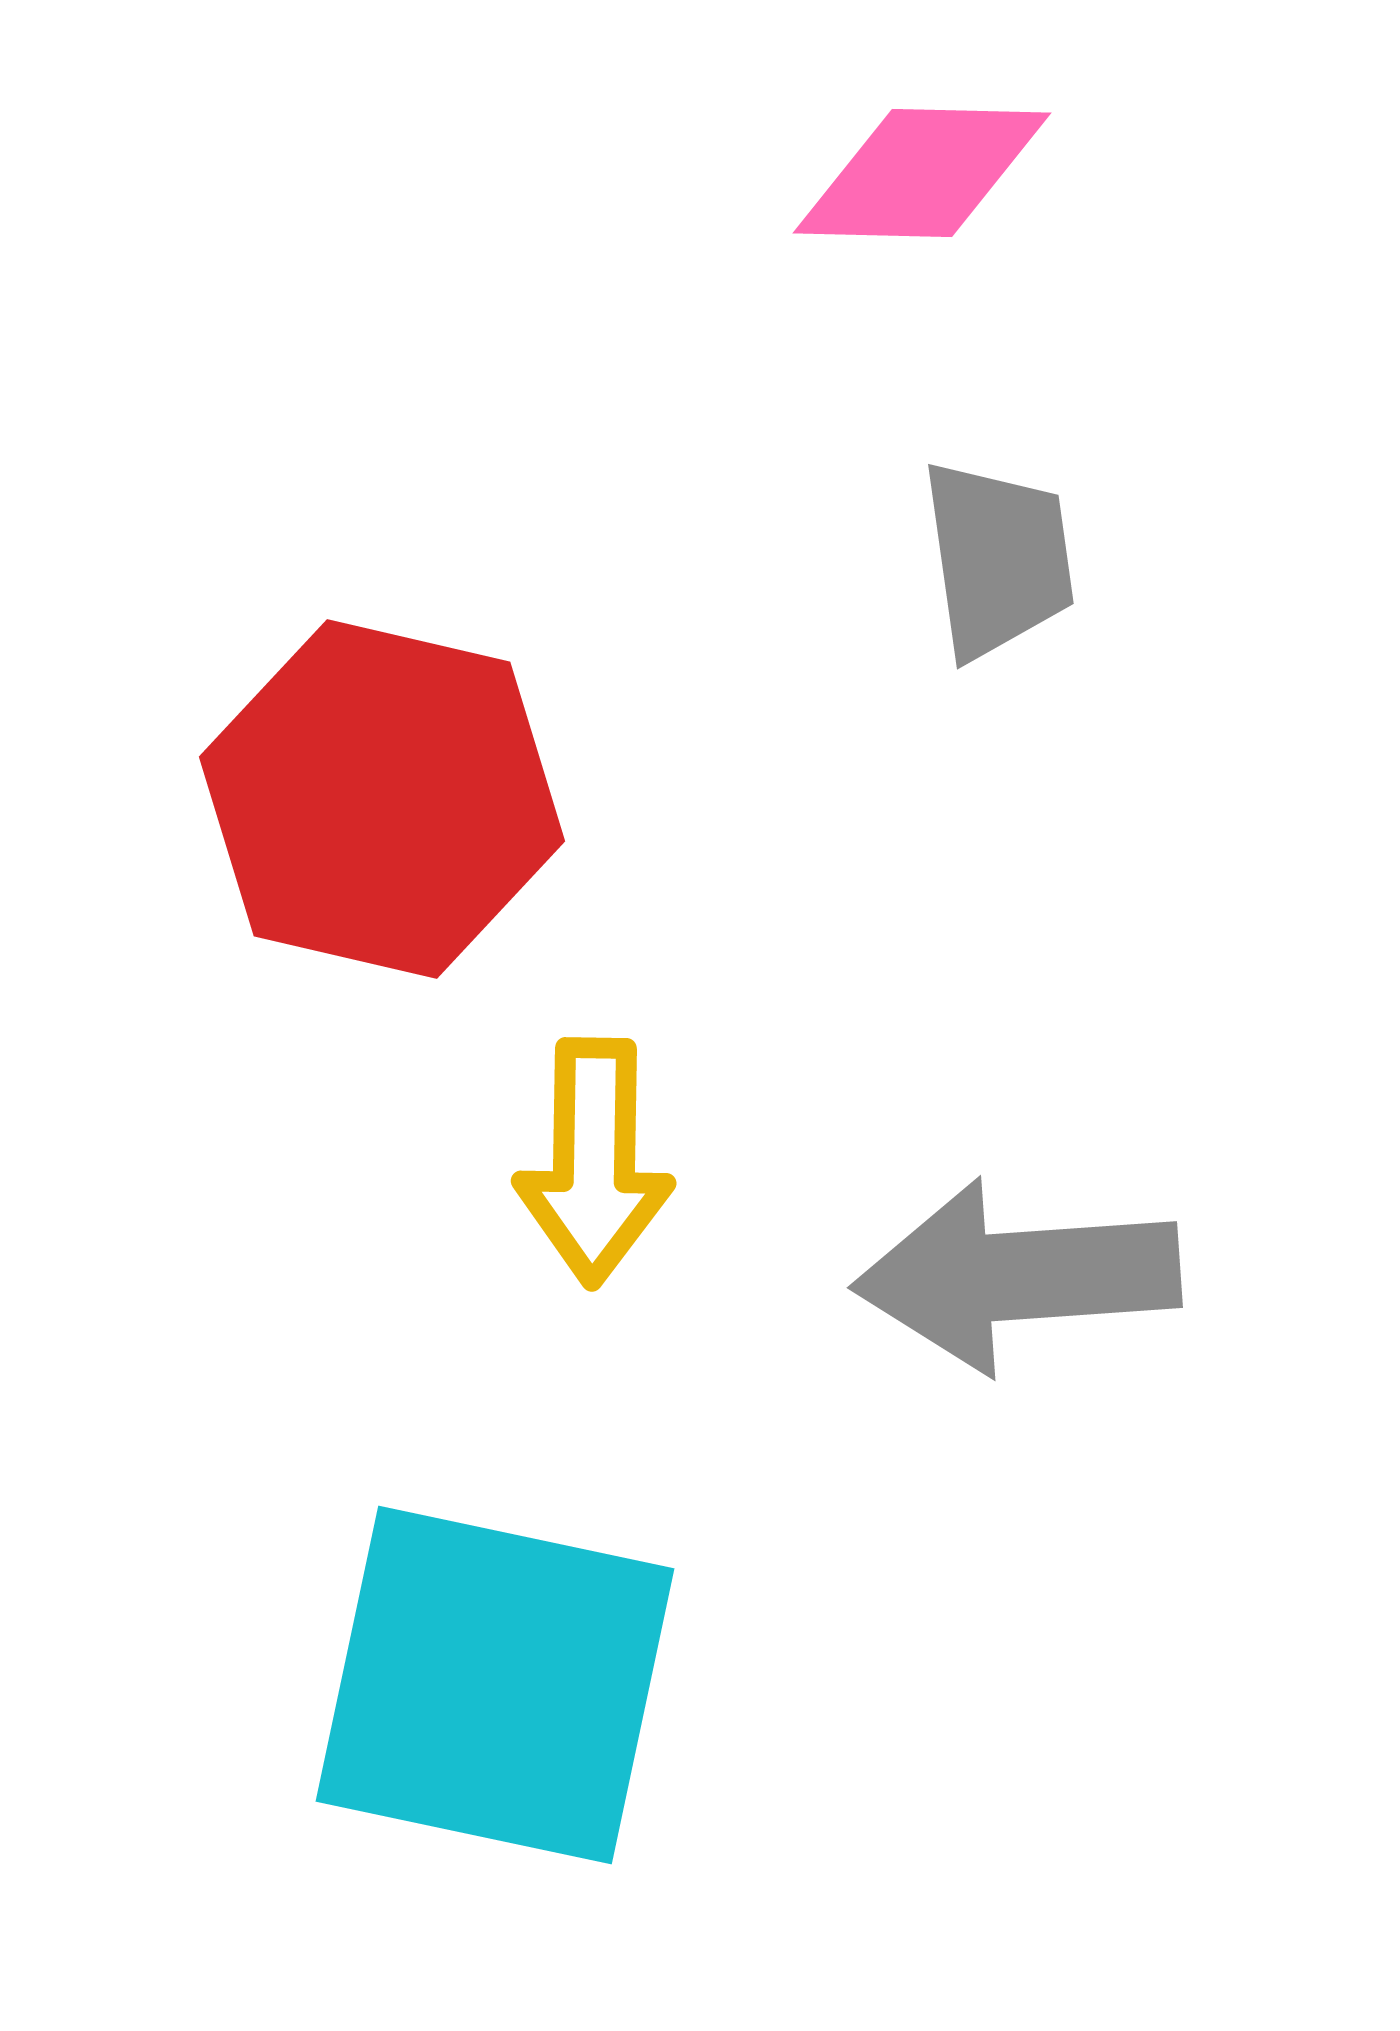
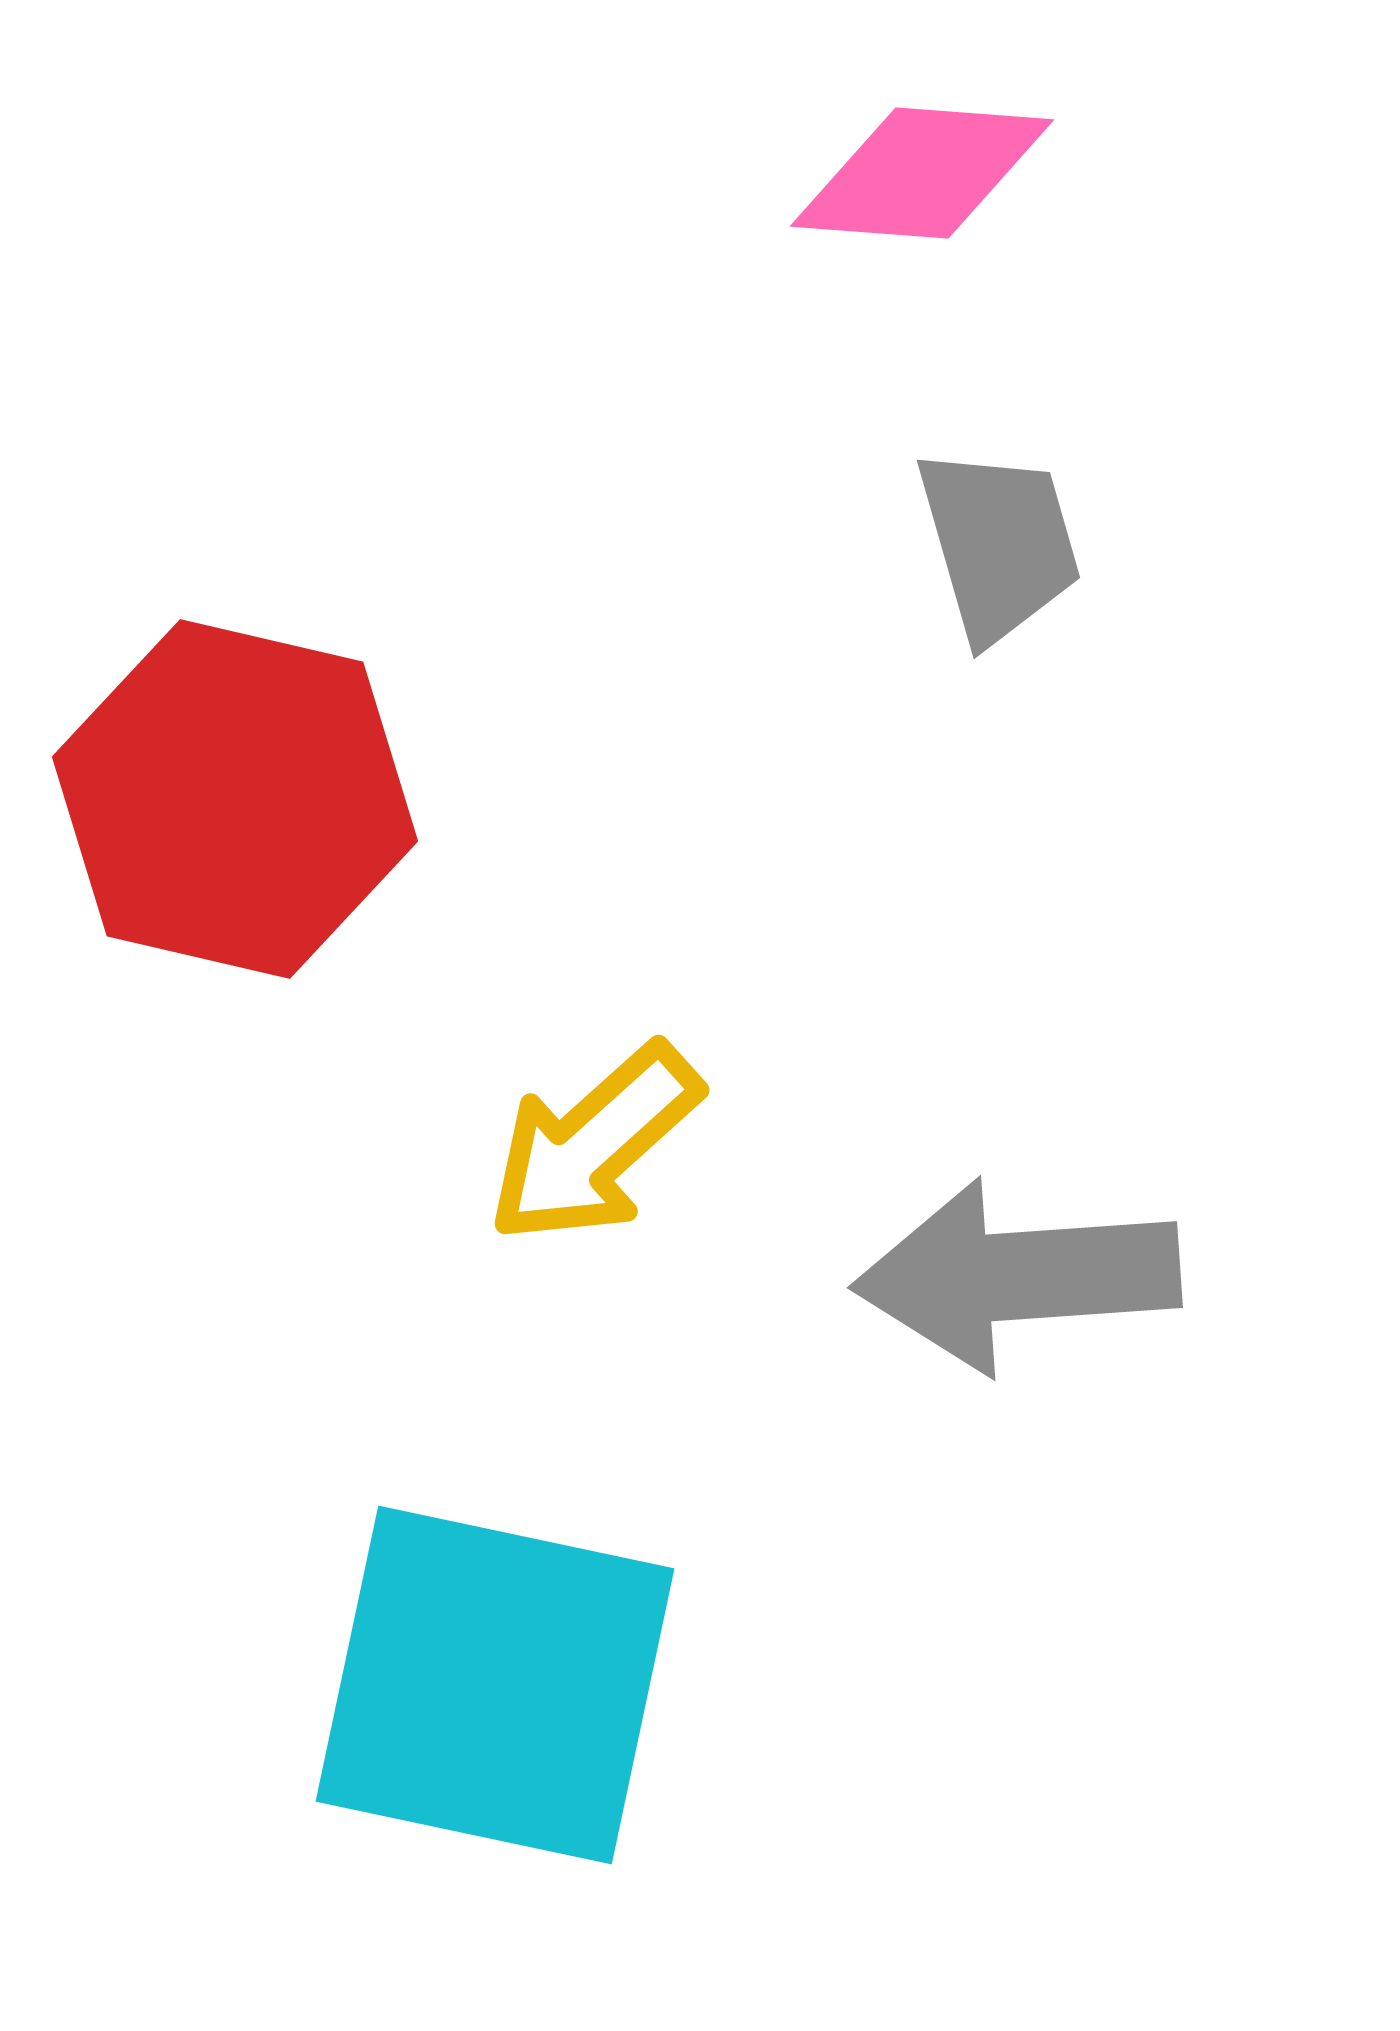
pink diamond: rotated 3 degrees clockwise
gray trapezoid: moved 1 px right, 15 px up; rotated 8 degrees counterclockwise
red hexagon: moved 147 px left
yellow arrow: moved 18 px up; rotated 47 degrees clockwise
